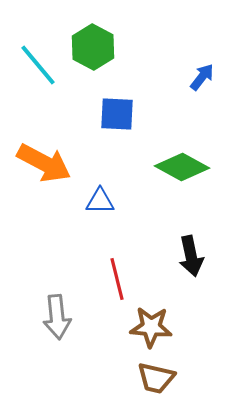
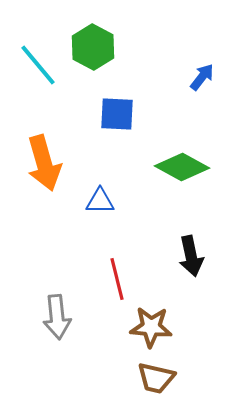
orange arrow: rotated 46 degrees clockwise
